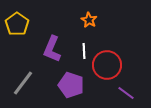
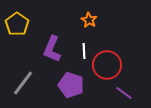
purple line: moved 2 px left
